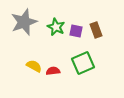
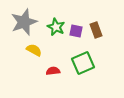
yellow semicircle: moved 16 px up
